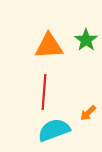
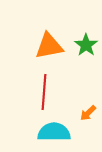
green star: moved 5 px down
orange triangle: rotated 8 degrees counterclockwise
cyan semicircle: moved 2 px down; rotated 20 degrees clockwise
